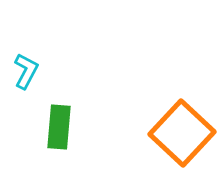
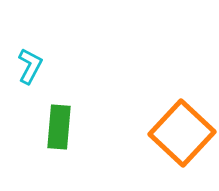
cyan L-shape: moved 4 px right, 5 px up
